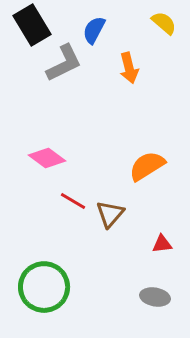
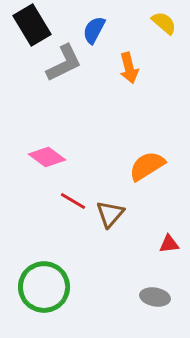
pink diamond: moved 1 px up
red triangle: moved 7 px right
